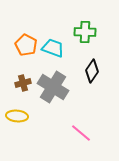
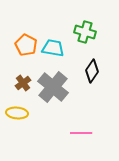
green cross: rotated 15 degrees clockwise
cyan trapezoid: rotated 10 degrees counterclockwise
brown cross: rotated 21 degrees counterclockwise
gray cross: rotated 8 degrees clockwise
yellow ellipse: moved 3 px up
pink line: rotated 40 degrees counterclockwise
